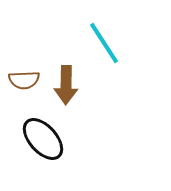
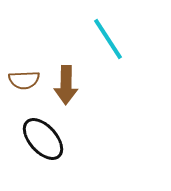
cyan line: moved 4 px right, 4 px up
